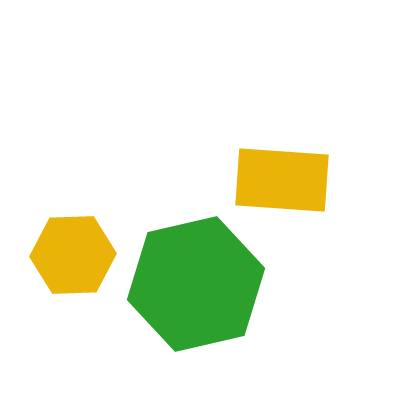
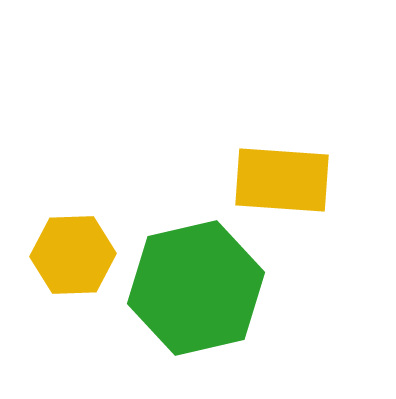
green hexagon: moved 4 px down
